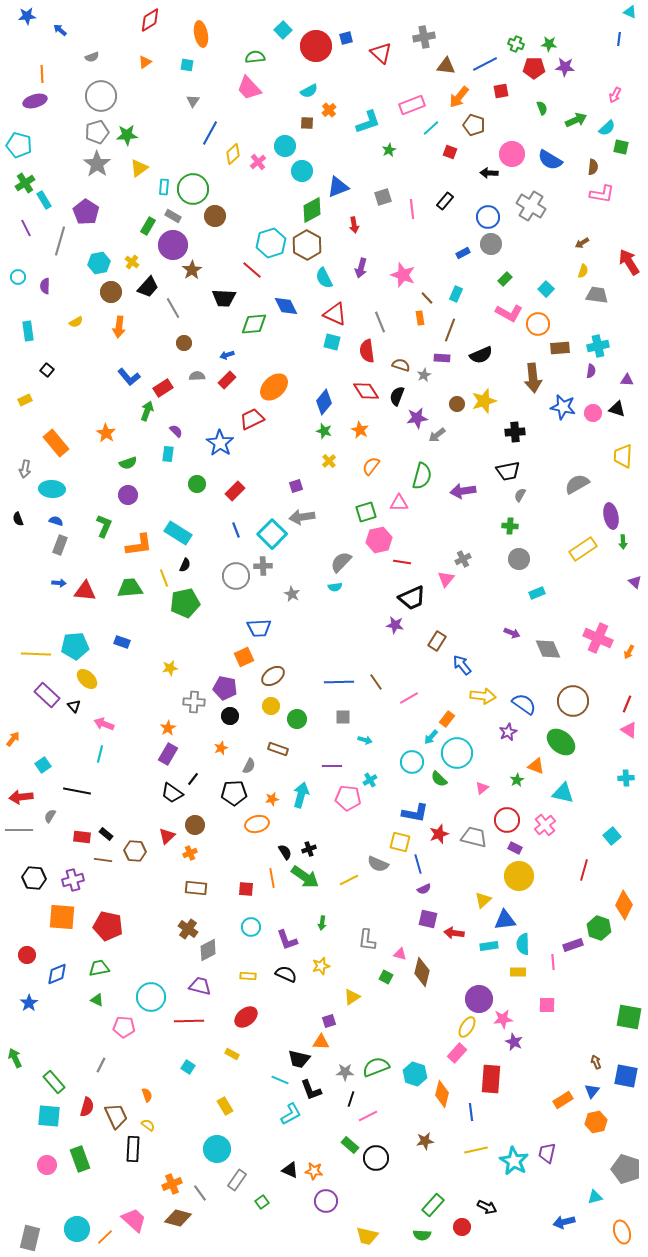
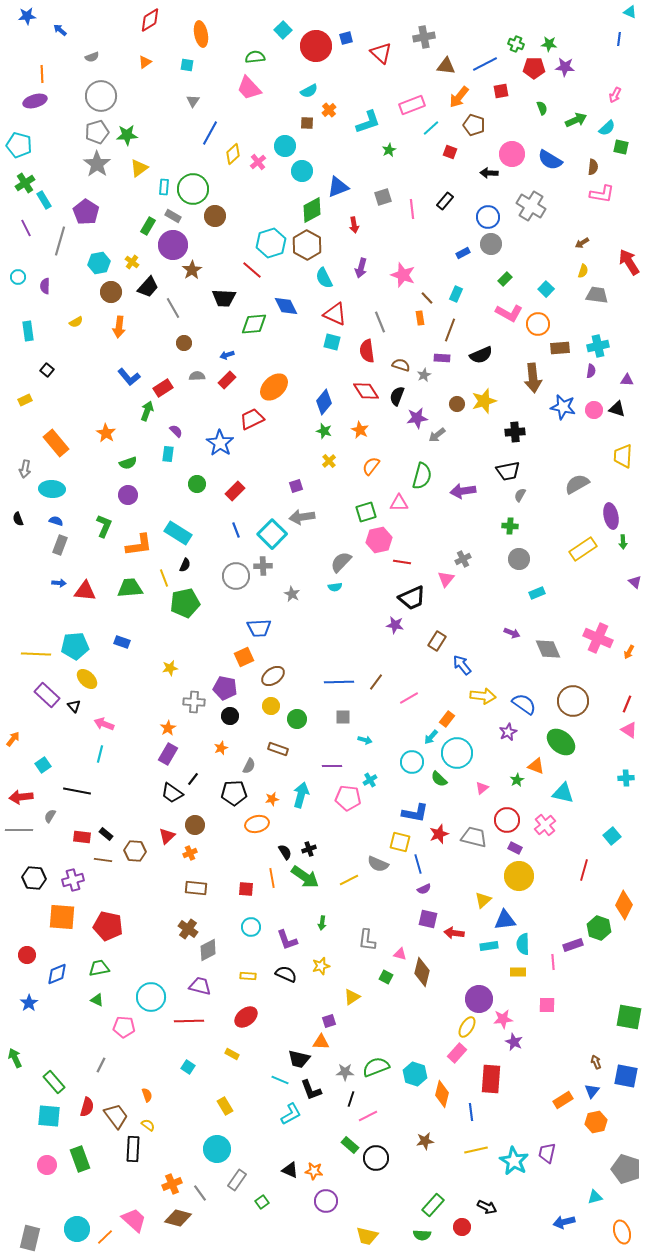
pink circle at (593, 413): moved 1 px right, 3 px up
brown line at (376, 682): rotated 72 degrees clockwise
brown trapezoid at (116, 1116): rotated 12 degrees counterclockwise
